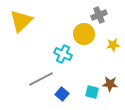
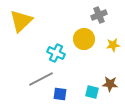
yellow circle: moved 5 px down
cyan cross: moved 7 px left, 1 px up
blue square: moved 2 px left; rotated 32 degrees counterclockwise
